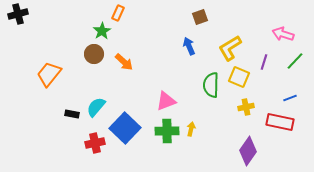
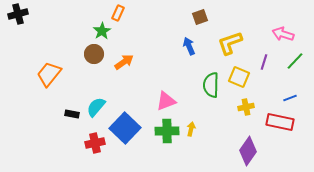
yellow L-shape: moved 5 px up; rotated 12 degrees clockwise
orange arrow: rotated 78 degrees counterclockwise
